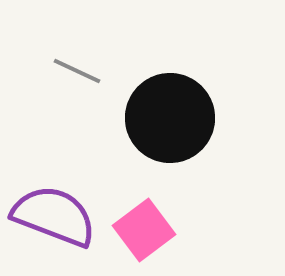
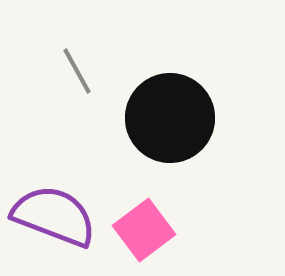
gray line: rotated 36 degrees clockwise
